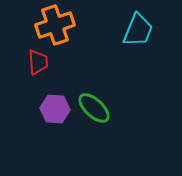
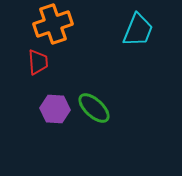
orange cross: moved 2 px left, 1 px up
